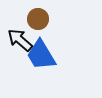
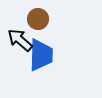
blue trapezoid: rotated 148 degrees counterclockwise
